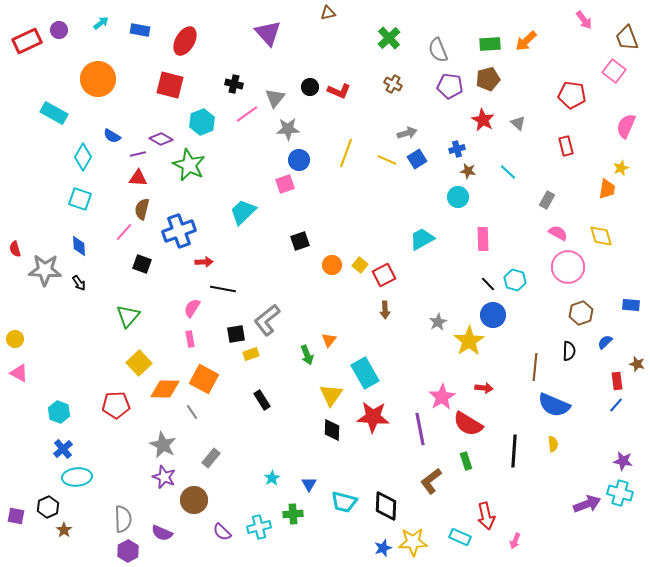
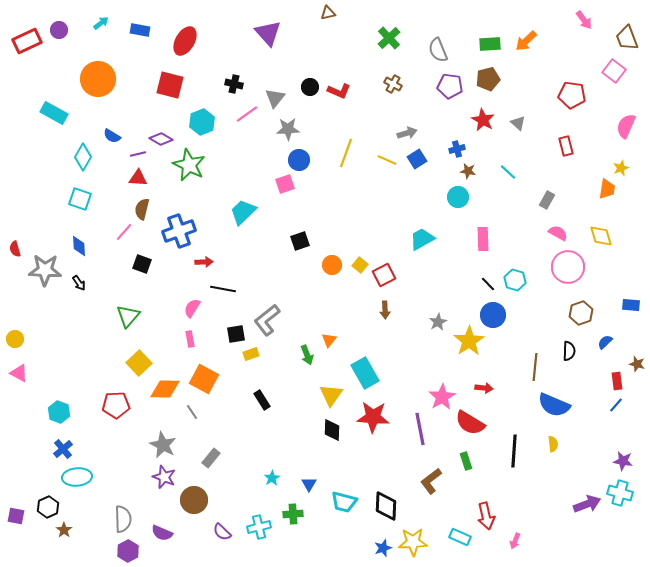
red semicircle at (468, 424): moved 2 px right, 1 px up
